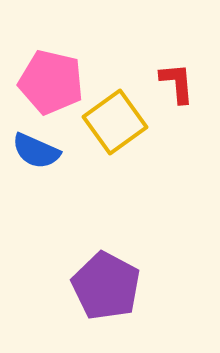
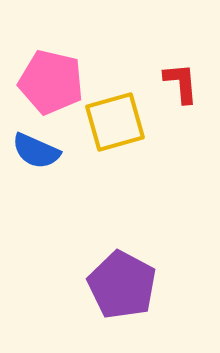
red L-shape: moved 4 px right
yellow square: rotated 20 degrees clockwise
purple pentagon: moved 16 px right, 1 px up
